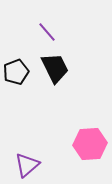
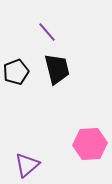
black trapezoid: moved 2 px right, 1 px down; rotated 12 degrees clockwise
